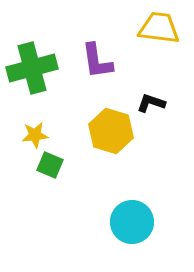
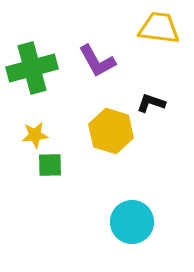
purple L-shape: rotated 21 degrees counterclockwise
green square: rotated 24 degrees counterclockwise
